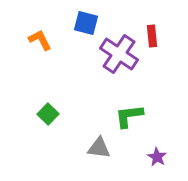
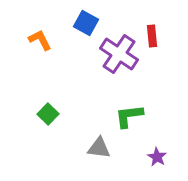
blue square: rotated 15 degrees clockwise
